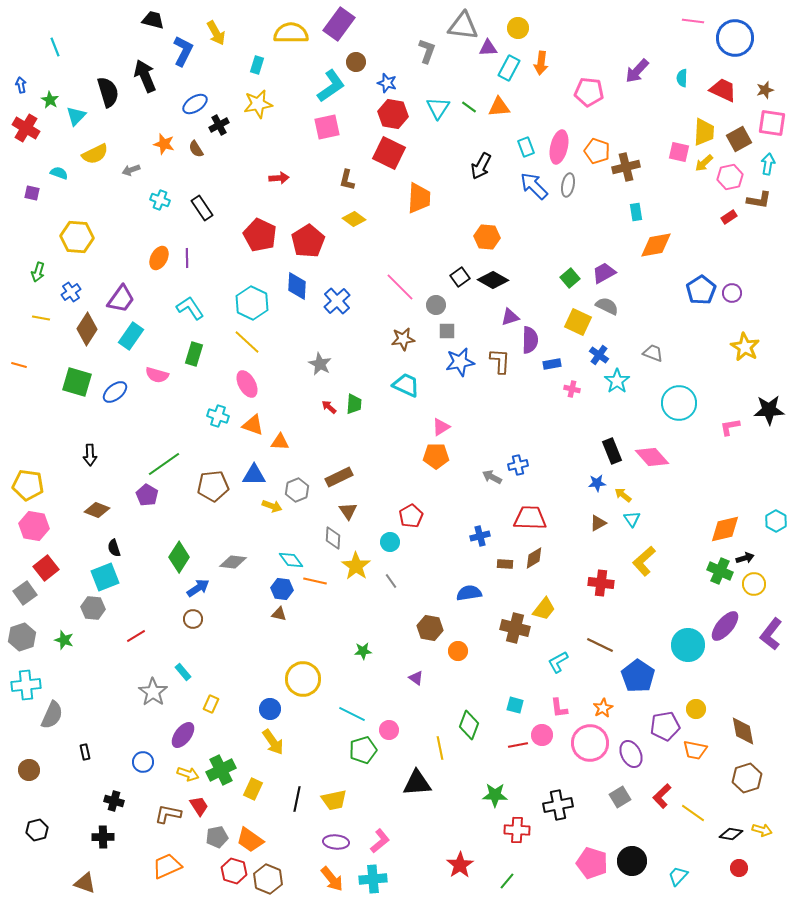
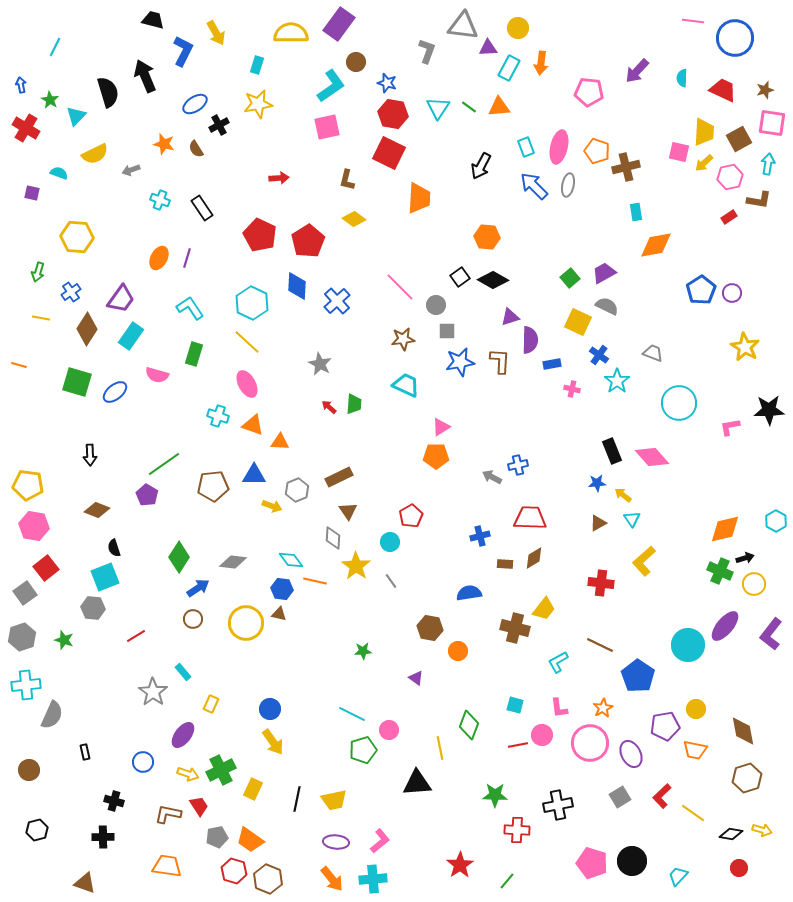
cyan line at (55, 47): rotated 48 degrees clockwise
purple line at (187, 258): rotated 18 degrees clockwise
yellow circle at (303, 679): moved 57 px left, 56 px up
orange trapezoid at (167, 866): rotated 32 degrees clockwise
